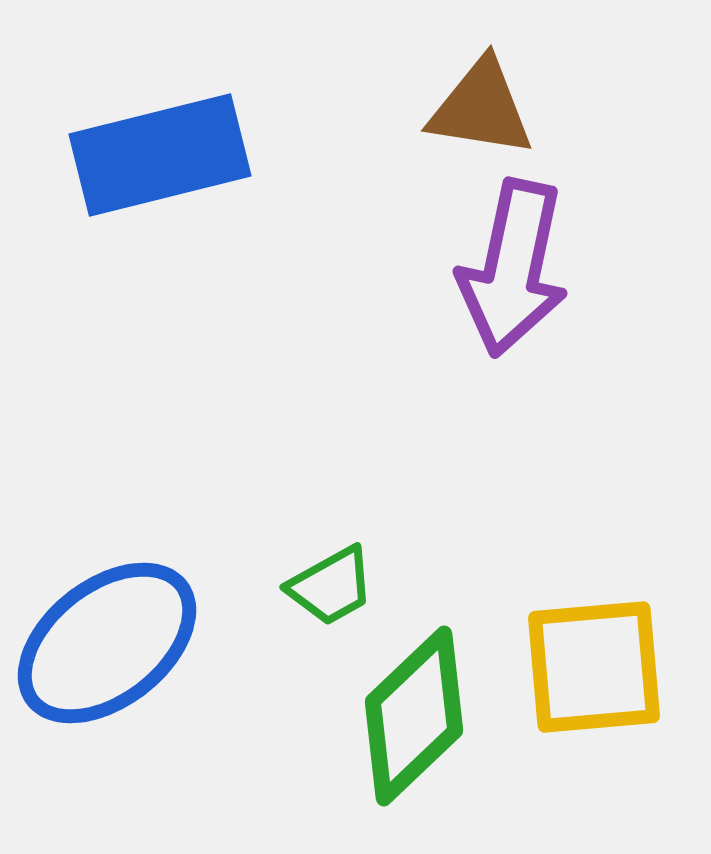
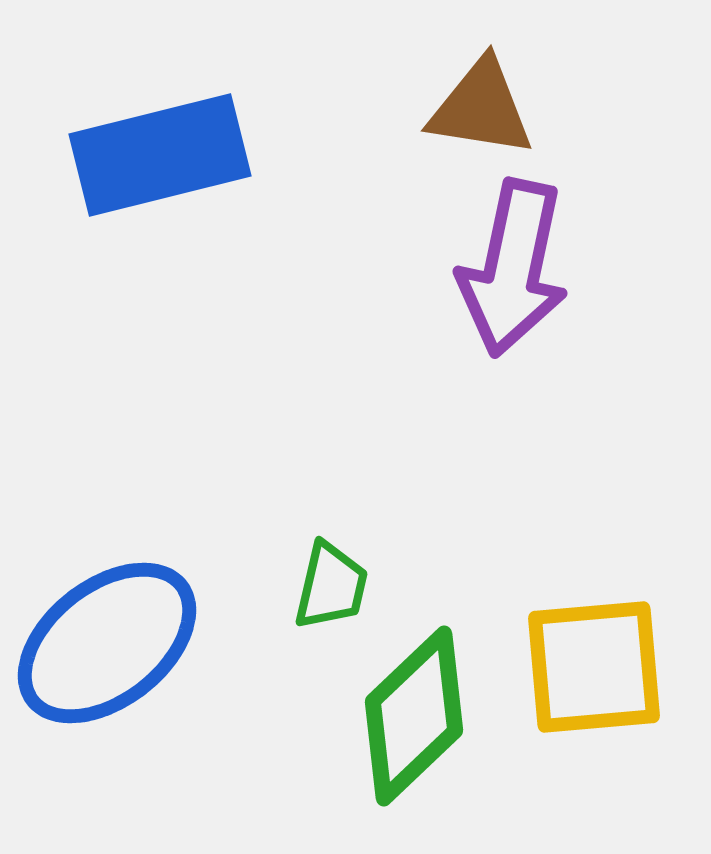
green trapezoid: rotated 48 degrees counterclockwise
